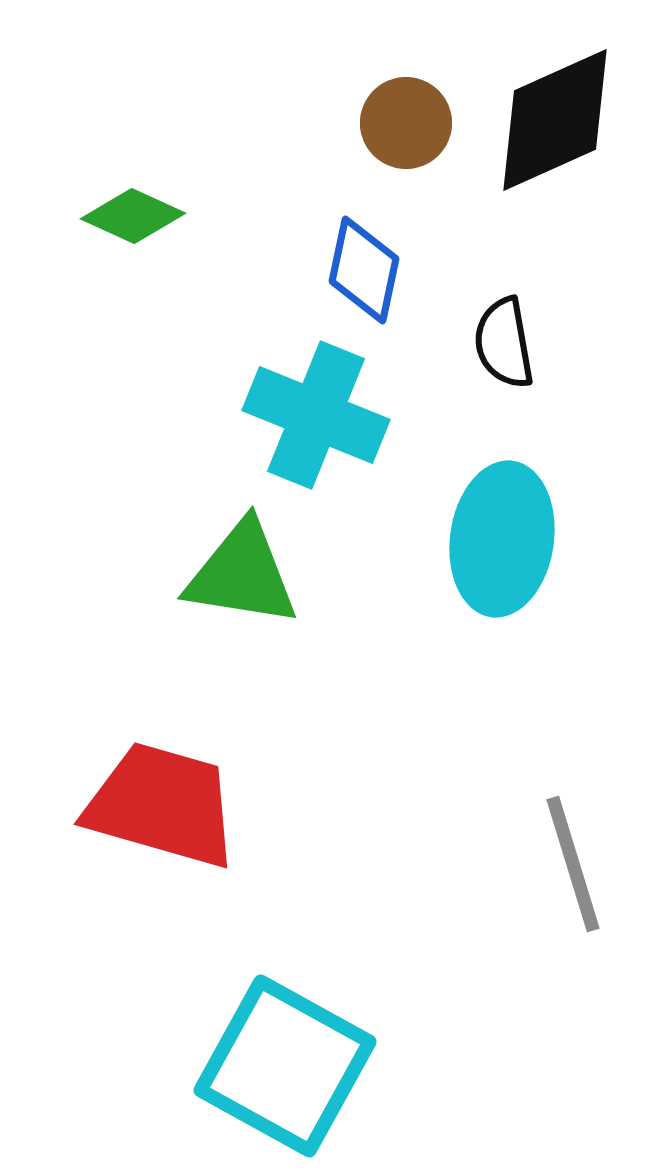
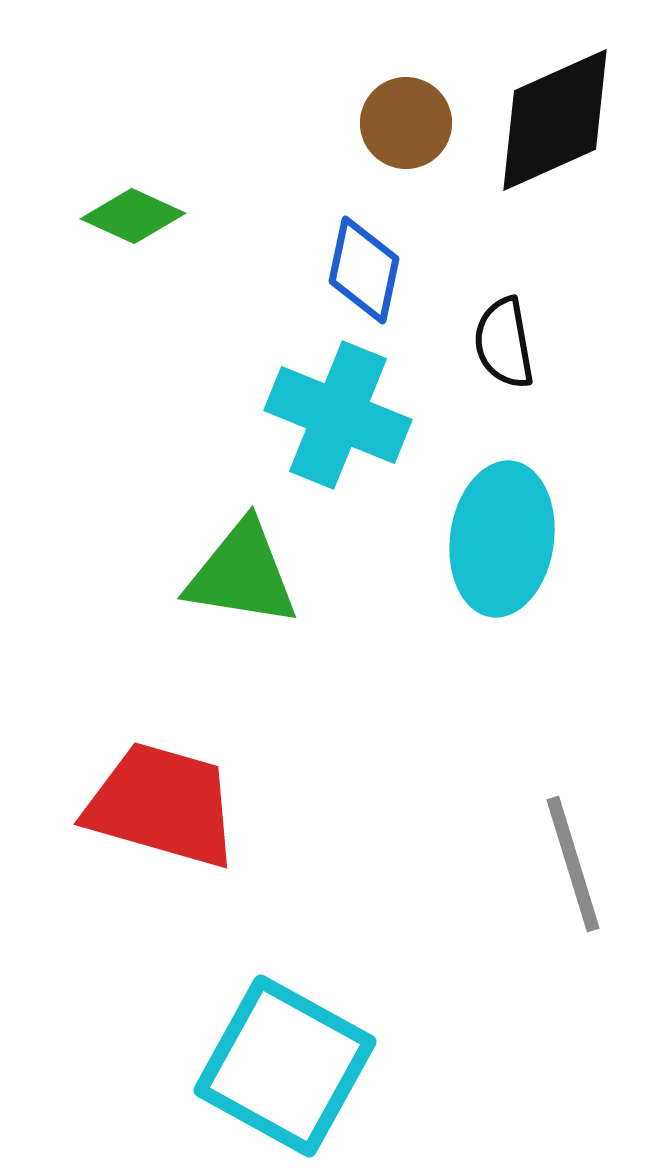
cyan cross: moved 22 px right
